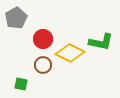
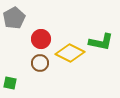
gray pentagon: moved 2 px left
red circle: moved 2 px left
brown circle: moved 3 px left, 2 px up
green square: moved 11 px left, 1 px up
